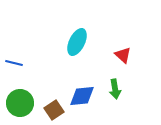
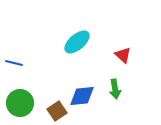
cyan ellipse: rotated 24 degrees clockwise
brown square: moved 3 px right, 1 px down
